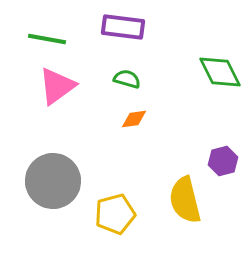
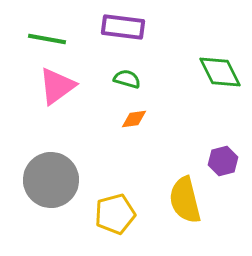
gray circle: moved 2 px left, 1 px up
